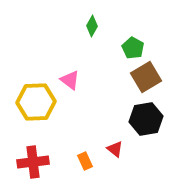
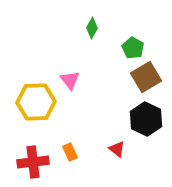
green diamond: moved 2 px down
pink triangle: rotated 15 degrees clockwise
black hexagon: rotated 24 degrees counterclockwise
red triangle: moved 2 px right
orange rectangle: moved 15 px left, 9 px up
